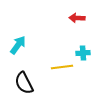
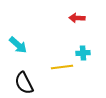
cyan arrow: rotated 96 degrees clockwise
